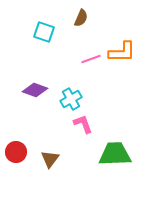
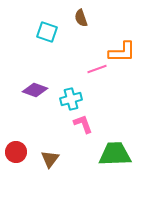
brown semicircle: rotated 138 degrees clockwise
cyan square: moved 3 px right
pink line: moved 6 px right, 10 px down
cyan cross: rotated 15 degrees clockwise
